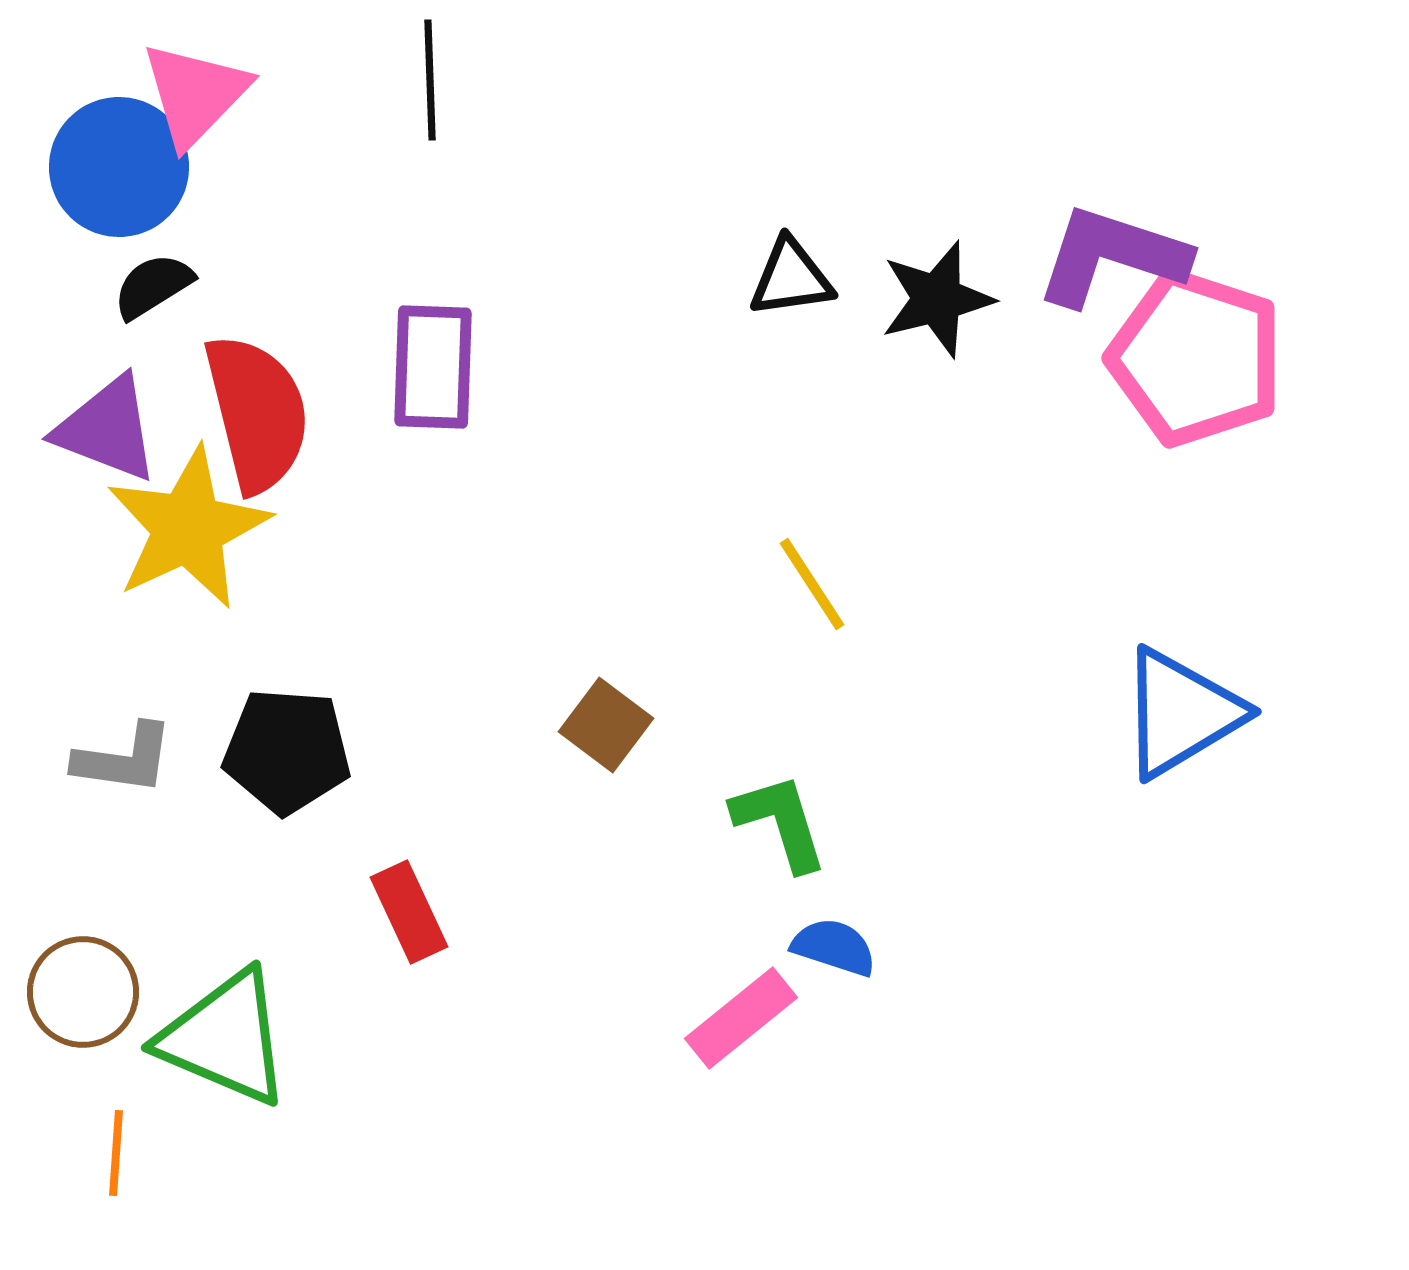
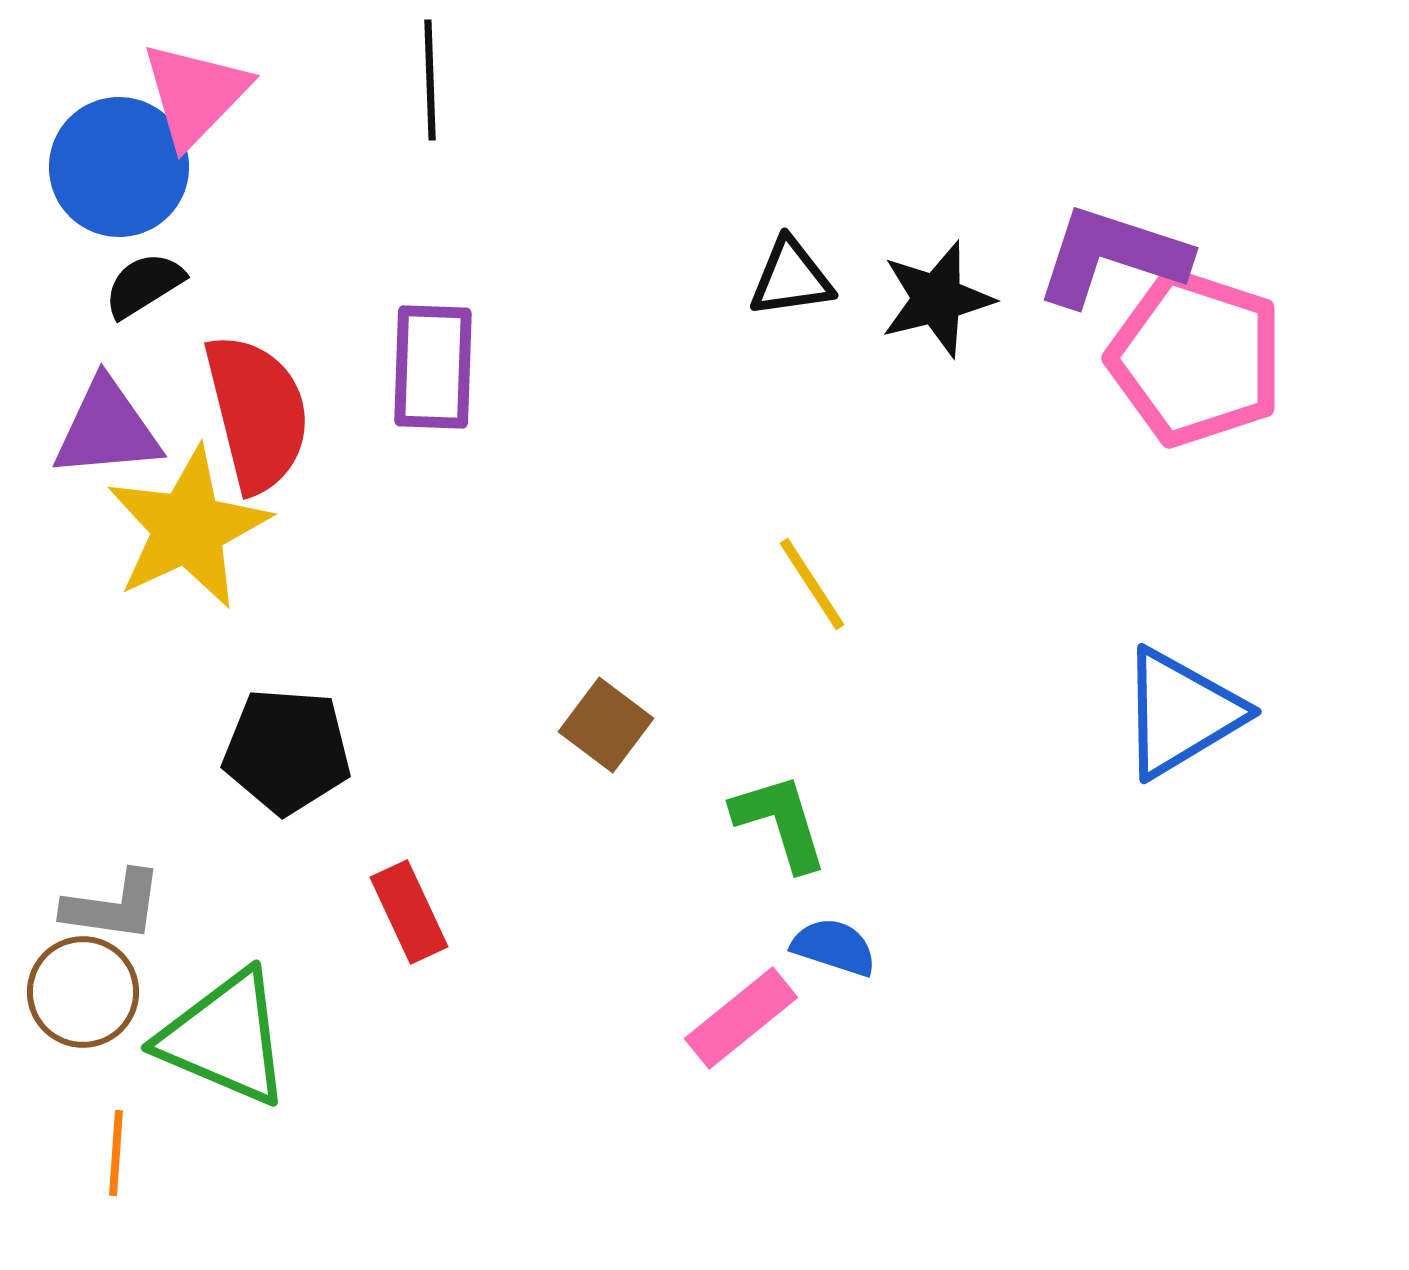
black semicircle: moved 9 px left, 1 px up
purple triangle: rotated 26 degrees counterclockwise
gray L-shape: moved 11 px left, 147 px down
